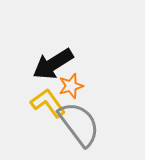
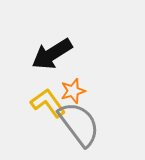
black arrow: moved 1 px left, 10 px up
orange star: moved 2 px right, 5 px down
